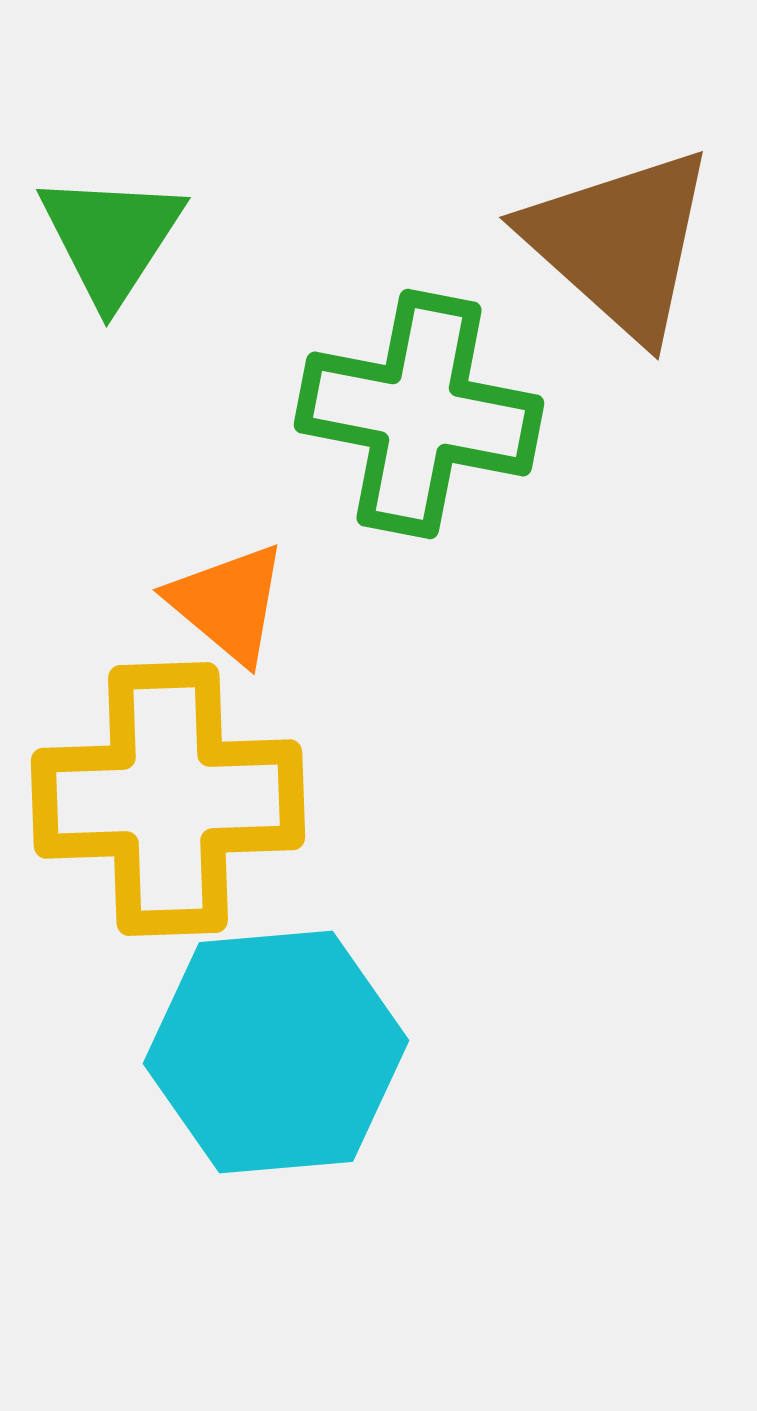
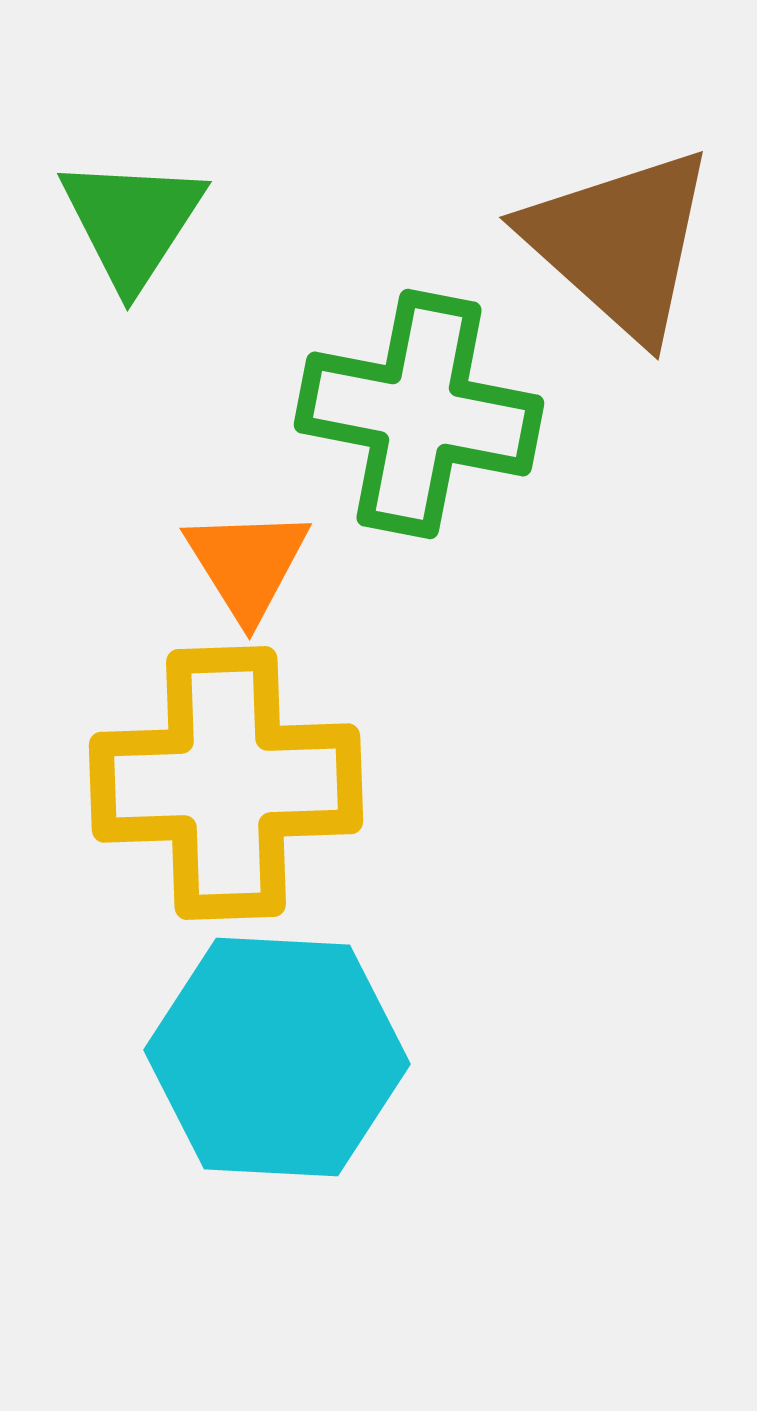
green triangle: moved 21 px right, 16 px up
orange triangle: moved 19 px right, 39 px up; rotated 18 degrees clockwise
yellow cross: moved 58 px right, 16 px up
cyan hexagon: moved 1 px right, 5 px down; rotated 8 degrees clockwise
